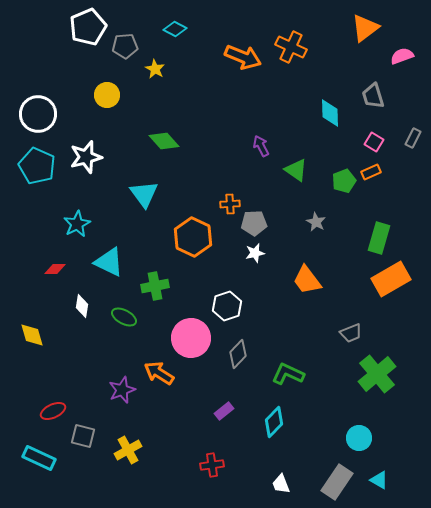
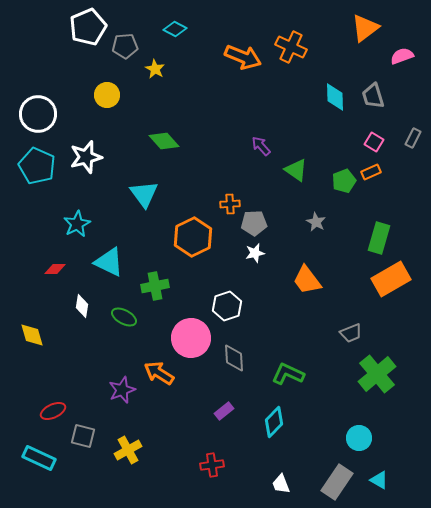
cyan diamond at (330, 113): moved 5 px right, 16 px up
purple arrow at (261, 146): rotated 15 degrees counterclockwise
orange hexagon at (193, 237): rotated 9 degrees clockwise
gray diamond at (238, 354): moved 4 px left, 4 px down; rotated 48 degrees counterclockwise
